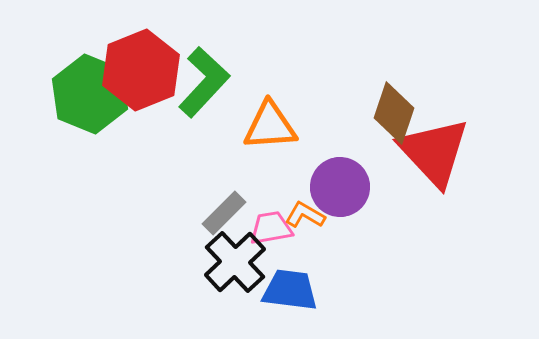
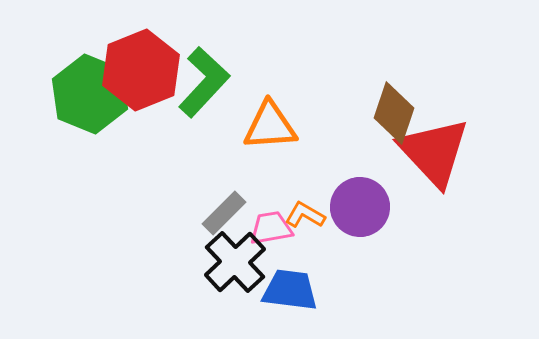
purple circle: moved 20 px right, 20 px down
